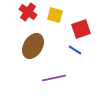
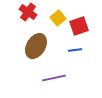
yellow square: moved 3 px right, 3 px down; rotated 35 degrees clockwise
red square: moved 2 px left, 3 px up
brown ellipse: moved 3 px right
blue line: rotated 40 degrees counterclockwise
